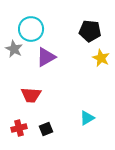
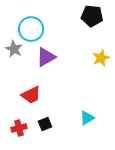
black pentagon: moved 2 px right, 15 px up
yellow star: rotated 24 degrees clockwise
red trapezoid: rotated 30 degrees counterclockwise
black square: moved 1 px left, 5 px up
